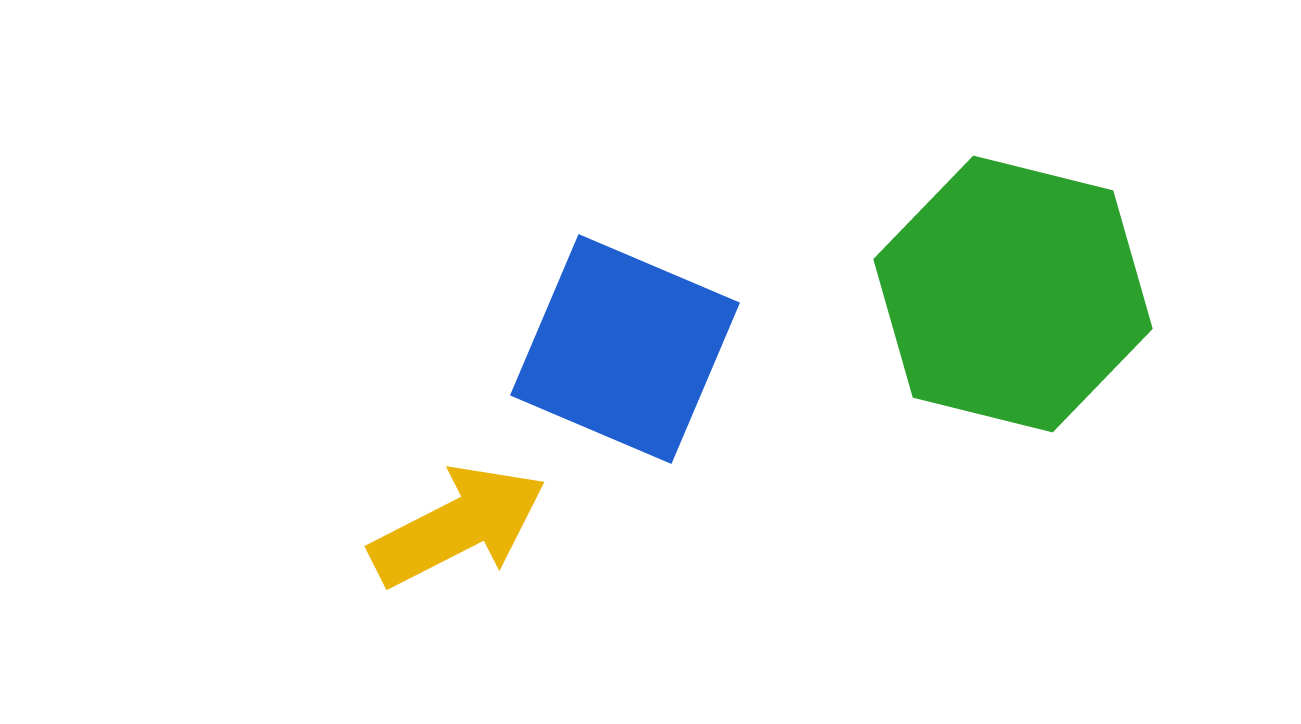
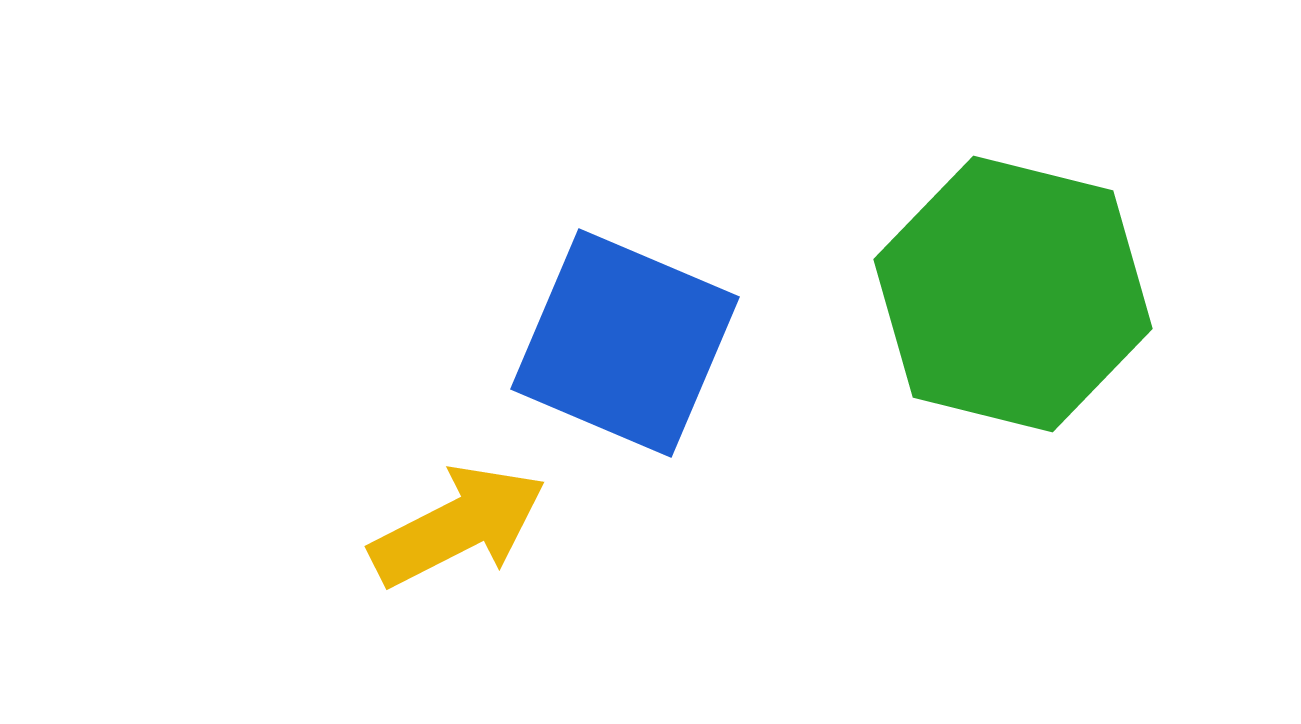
blue square: moved 6 px up
